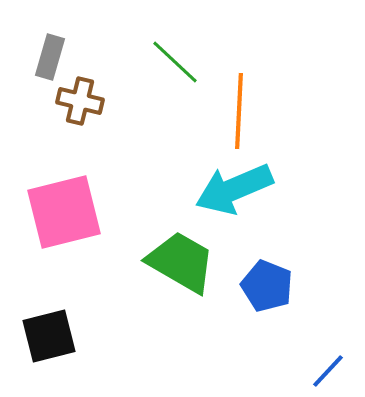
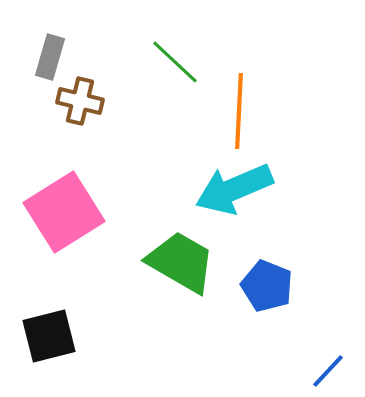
pink square: rotated 18 degrees counterclockwise
